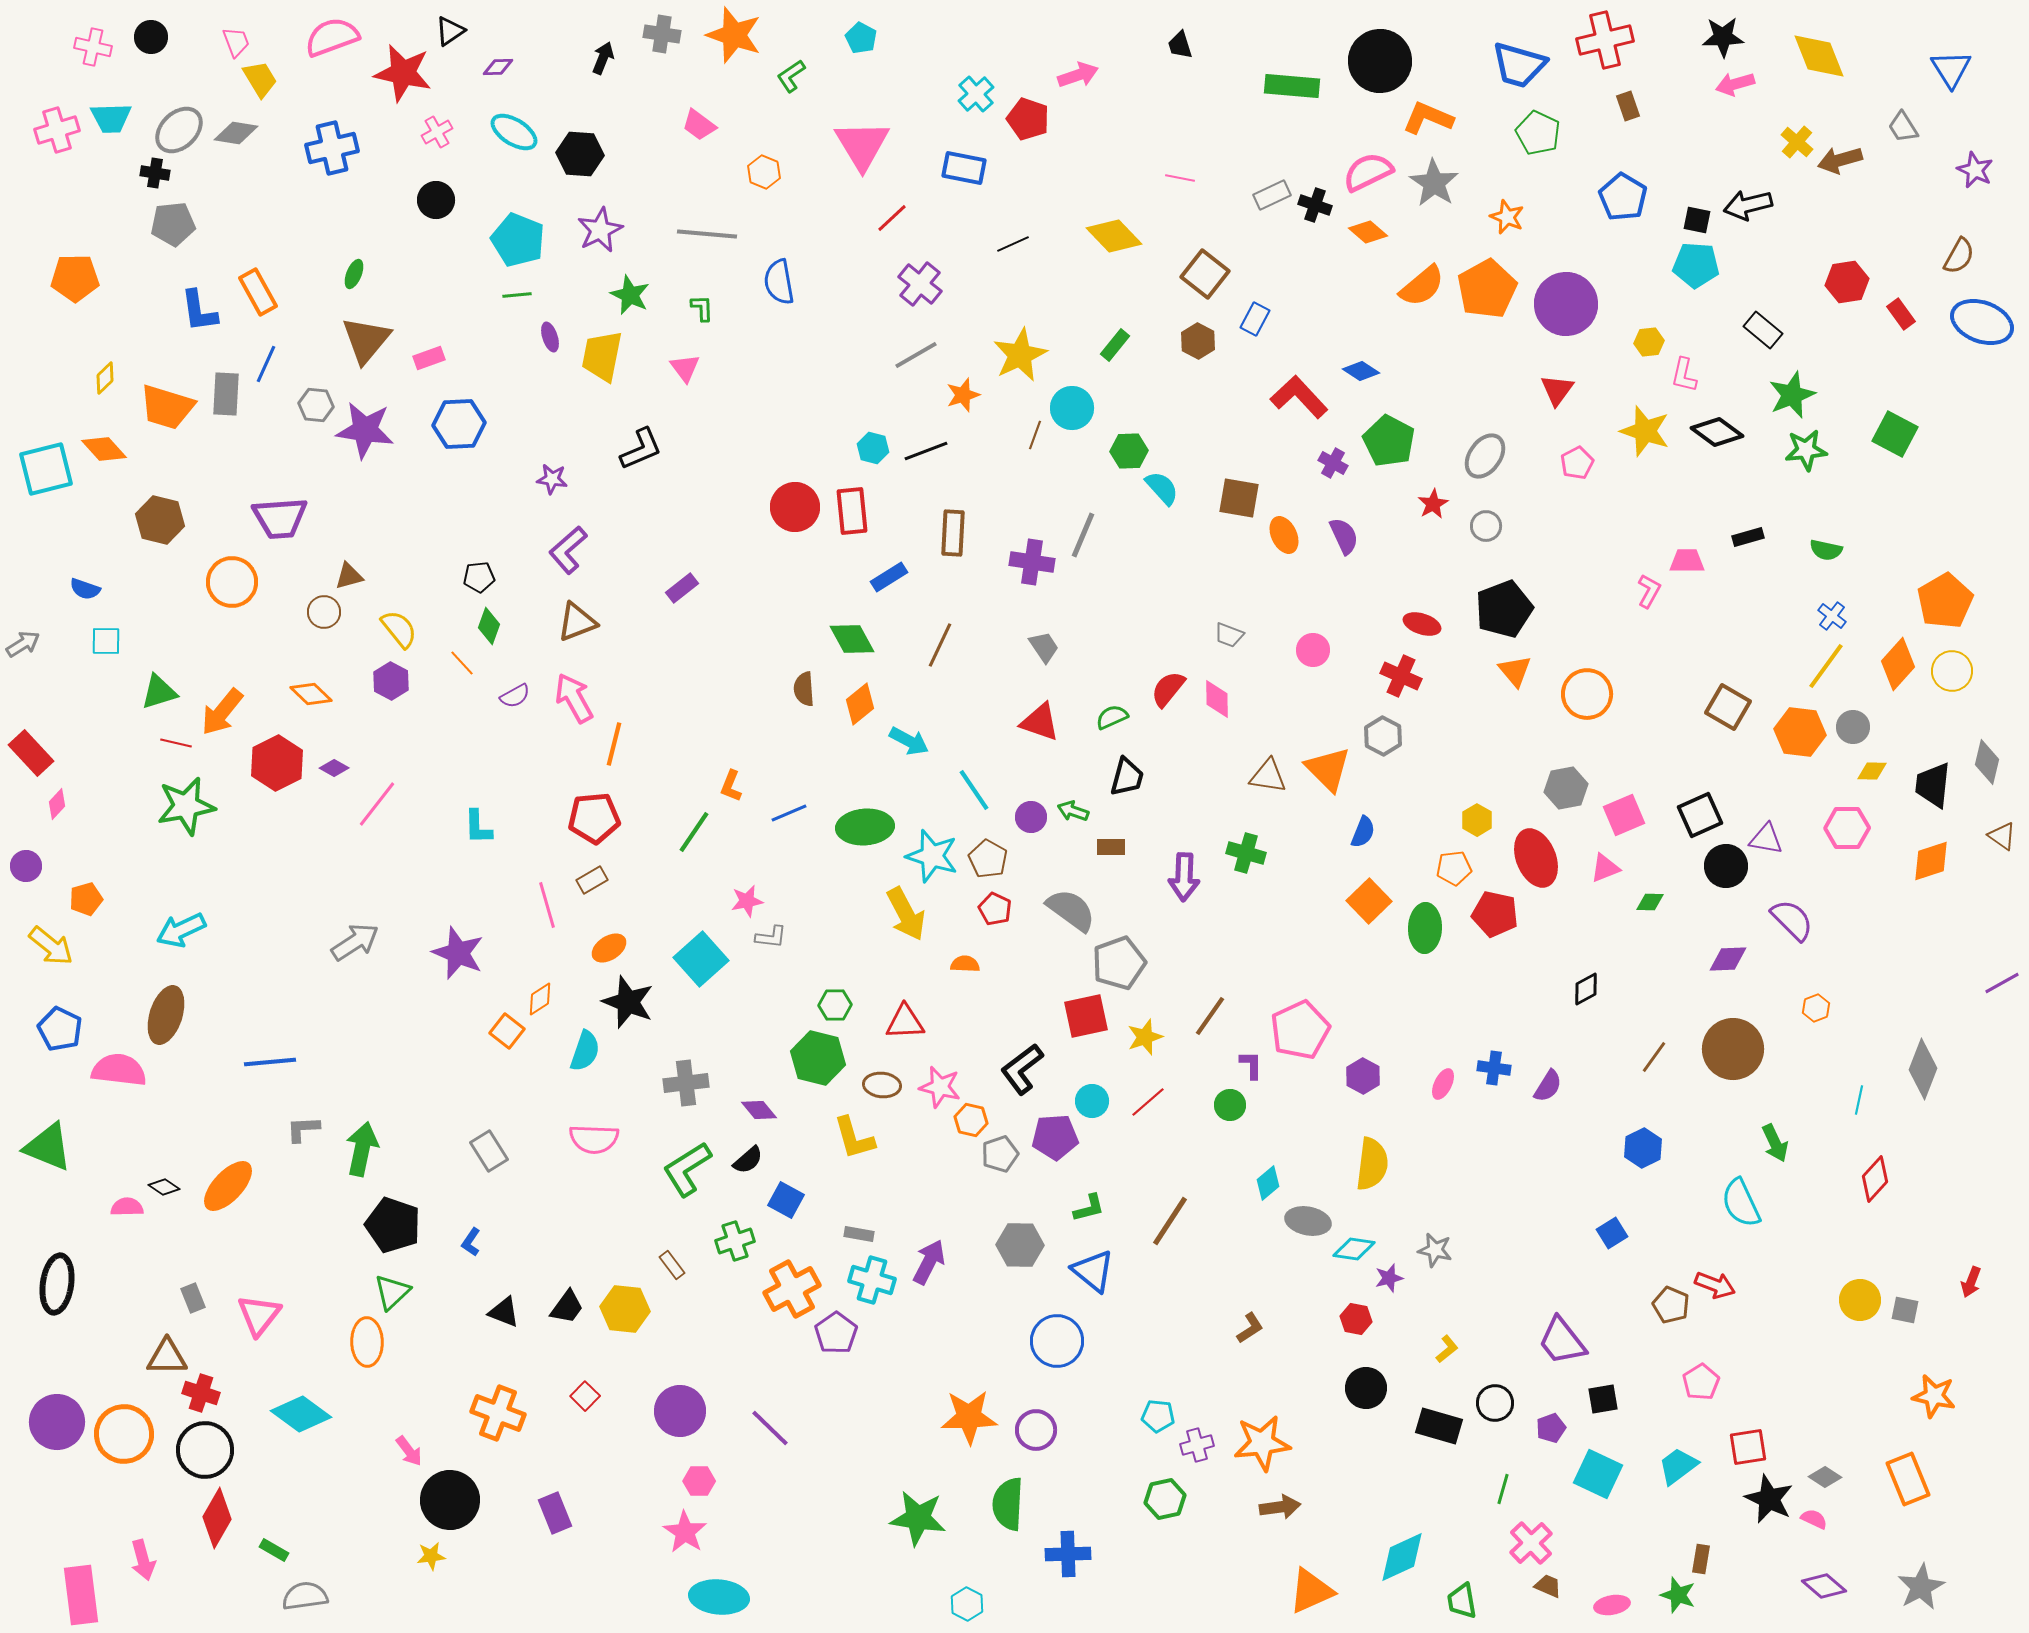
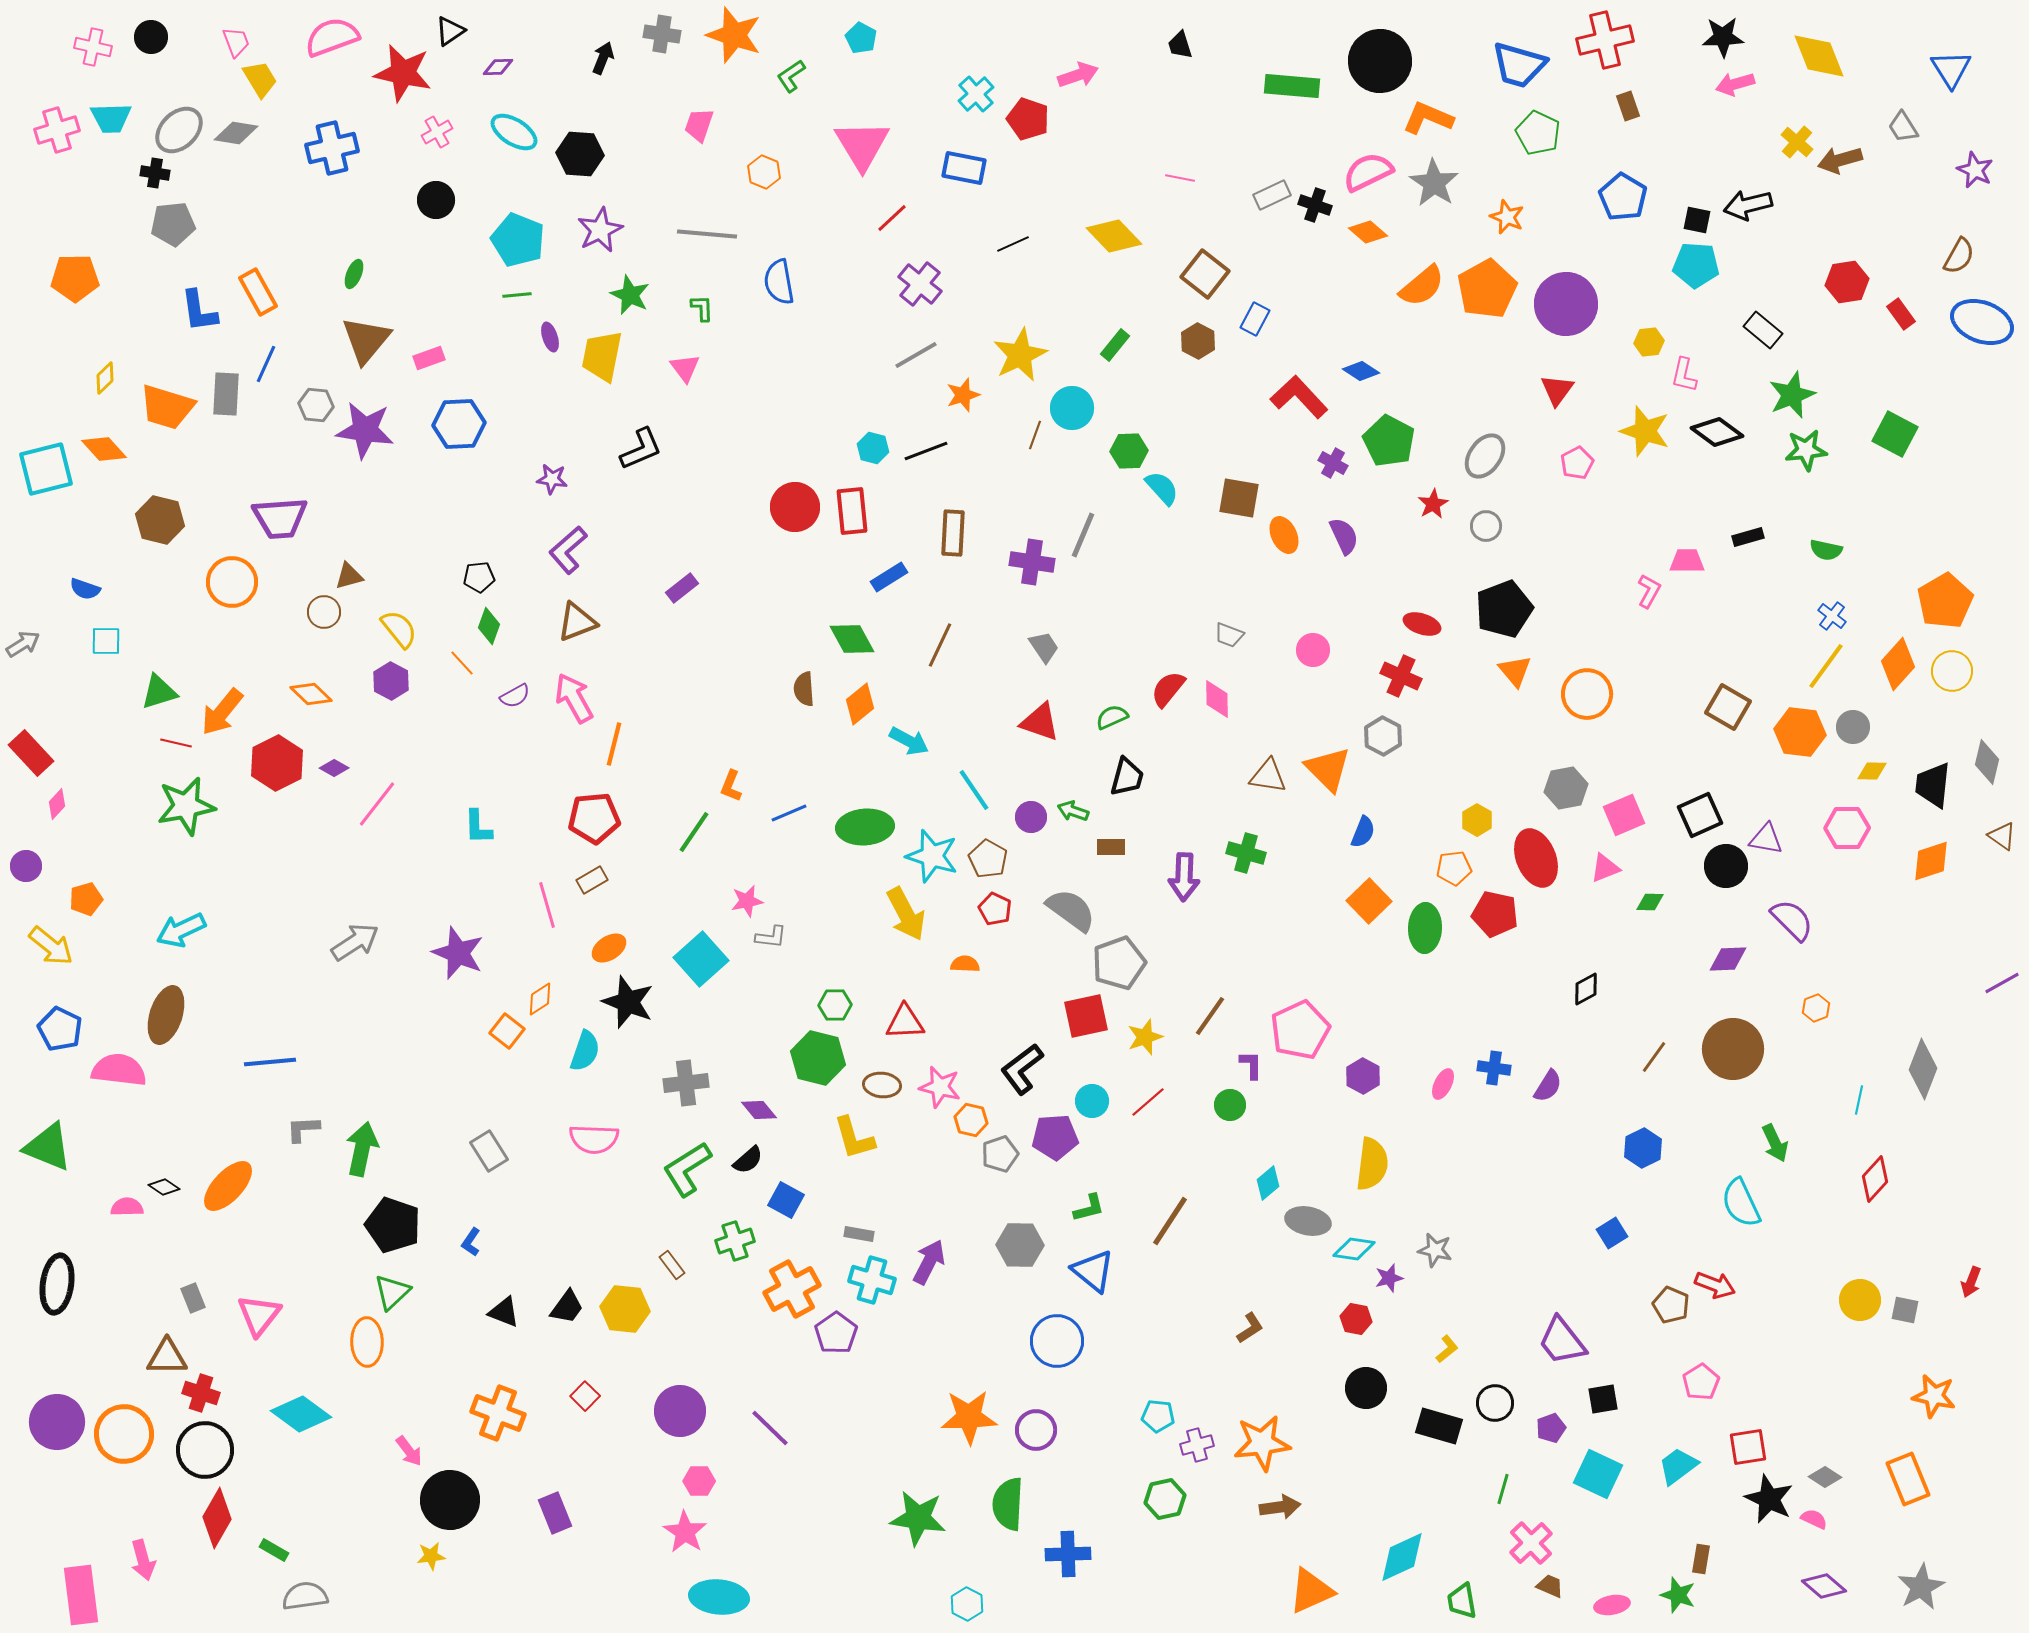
pink trapezoid at (699, 125): rotated 72 degrees clockwise
brown trapezoid at (1548, 1586): moved 2 px right
